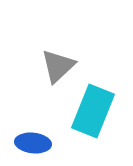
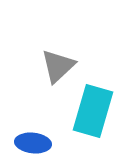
cyan rectangle: rotated 6 degrees counterclockwise
